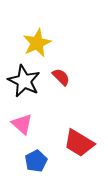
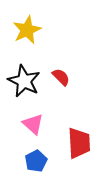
yellow star: moved 10 px left, 13 px up
pink triangle: moved 11 px right
red trapezoid: rotated 124 degrees counterclockwise
